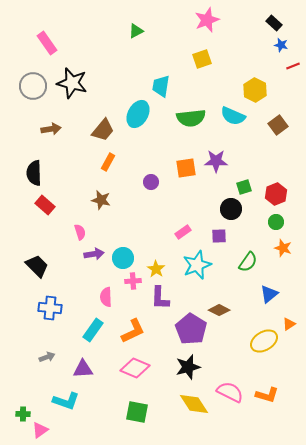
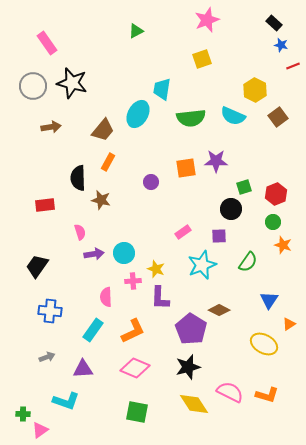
cyan trapezoid at (161, 86): moved 1 px right, 3 px down
brown square at (278, 125): moved 8 px up
brown arrow at (51, 129): moved 2 px up
black semicircle at (34, 173): moved 44 px right, 5 px down
red rectangle at (45, 205): rotated 48 degrees counterclockwise
green circle at (276, 222): moved 3 px left
orange star at (283, 248): moved 3 px up
cyan circle at (123, 258): moved 1 px right, 5 px up
cyan star at (197, 265): moved 5 px right
black trapezoid at (37, 266): rotated 100 degrees counterclockwise
yellow star at (156, 269): rotated 12 degrees counterclockwise
blue triangle at (269, 294): moved 6 px down; rotated 18 degrees counterclockwise
blue cross at (50, 308): moved 3 px down
yellow ellipse at (264, 341): moved 3 px down; rotated 60 degrees clockwise
